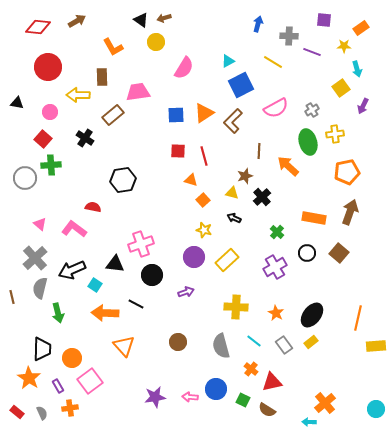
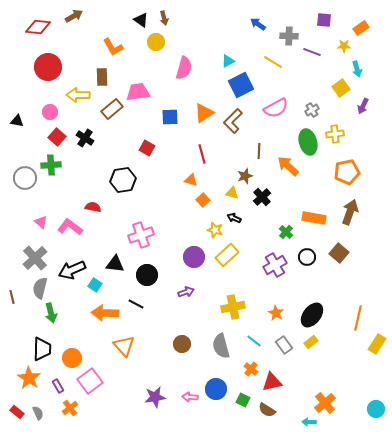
brown arrow at (164, 18): rotated 88 degrees counterclockwise
brown arrow at (77, 21): moved 3 px left, 5 px up
blue arrow at (258, 24): rotated 70 degrees counterclockwise
pink semicircle at (184, 68): rotated 15 degrees counterclockwise
black triangle at (17, 103): moved 18 px down
brown rectangle at (113, 115): moved 1 px left, 6 px up
blue square at (176, 115): moved 6 px left, 2 px down
red square at (43, 139): moved 14 px right, 2 px up
red square at (178, 151): moved 31 px left, 3 px up; rotated 28 degrees clockwise
red line at (204, 156): moved 2 px left, 2 px up
pink triangle at (40, 224): moved 1 px right, 2 px up
pink L-shape at (74, 229): moved 4 px left, 2 px up
yellow star at (204, 230): moved 11 px right
green cross at (277, 232): moved 9 px right
pink cross at (141, 244): moved 9 px up
black circle at (307, 253): moved 4 px down
yellow rectangle at (227, 260): moved 5 px up
purple cross at (275, 267): moved 2 px up
black circle at (152, 275): moved 5 px left
yellow cross at (236, 307): moved 3 px left; rotated 15 degrees counterclockwise
green arrow at (58, 313): moved 7 px left
brown circle at (178, 342): moved 4 px right, 2 px down
yellow rectangle at (376, 346): moved 1 px right, 2 px up; rotated 54 degrees counterclockwise
orange cross at (70, 408): rotated 28 degrees counterclockwise
gray semicircle at (42, 413): moved 4 px left
